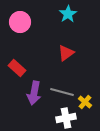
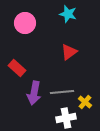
cyan star: rotated 24 degrees counterclockwise
pink circle: moved 5 px right, 1 px down
red triangle: moved 3 px right, 1 px up
gray line: rotated 20 degrees counterclockwise
